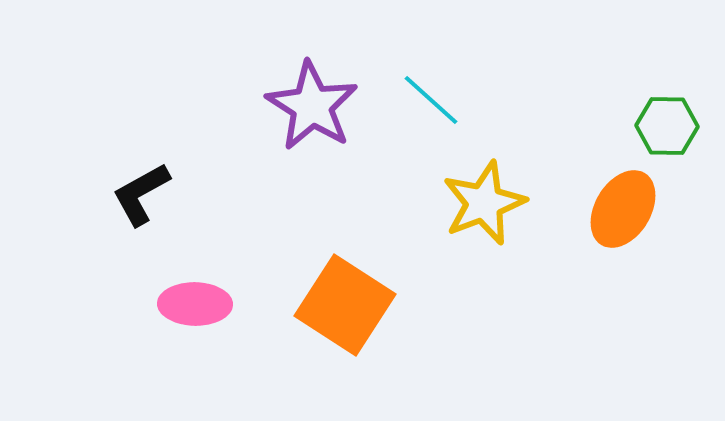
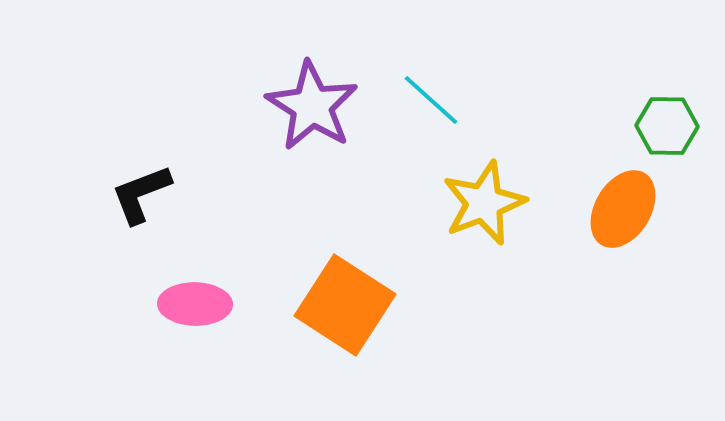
black L-shape: rotated 8 degrees clockwise
